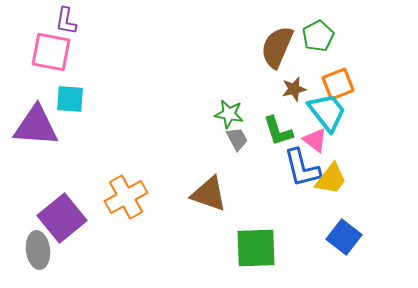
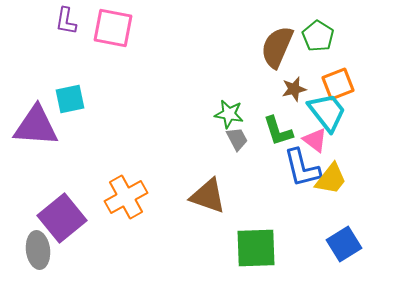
green pentagon: rotated 12 degrees counterclockwise
pink square: moved 62 px right, 24 px up
cyan square: rotated 16 degrees counterclockwise
brown triangle: moved 1 px left, 2 px down
blue square: moved 7 px down; rotated 20 degrees clockwise
